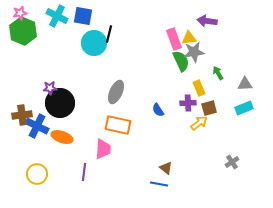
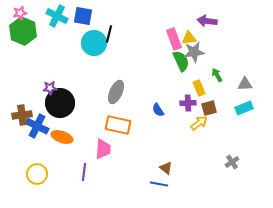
green arrow: moved 1 px left, 2 px down
